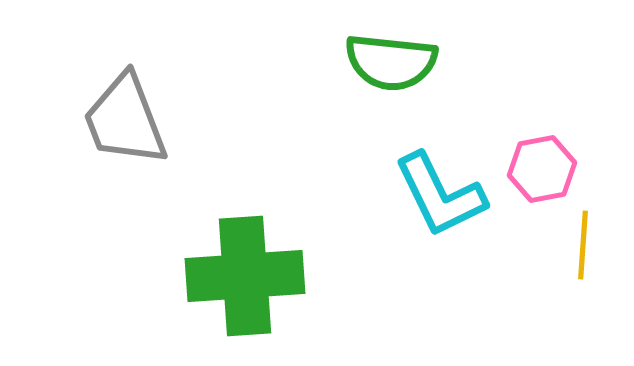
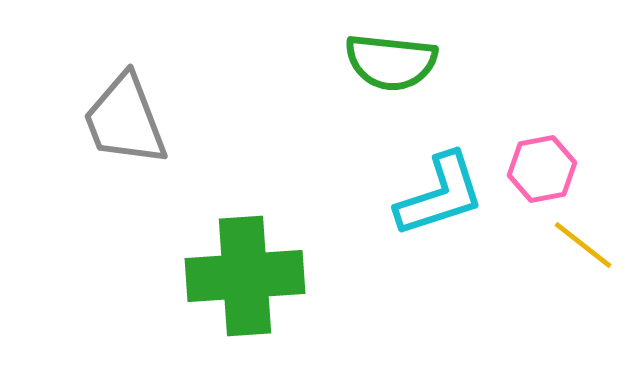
cyan L-shape: rotated 82 degrees counterclockwise
yellow line: rotated 56 degrees counterclockwise
